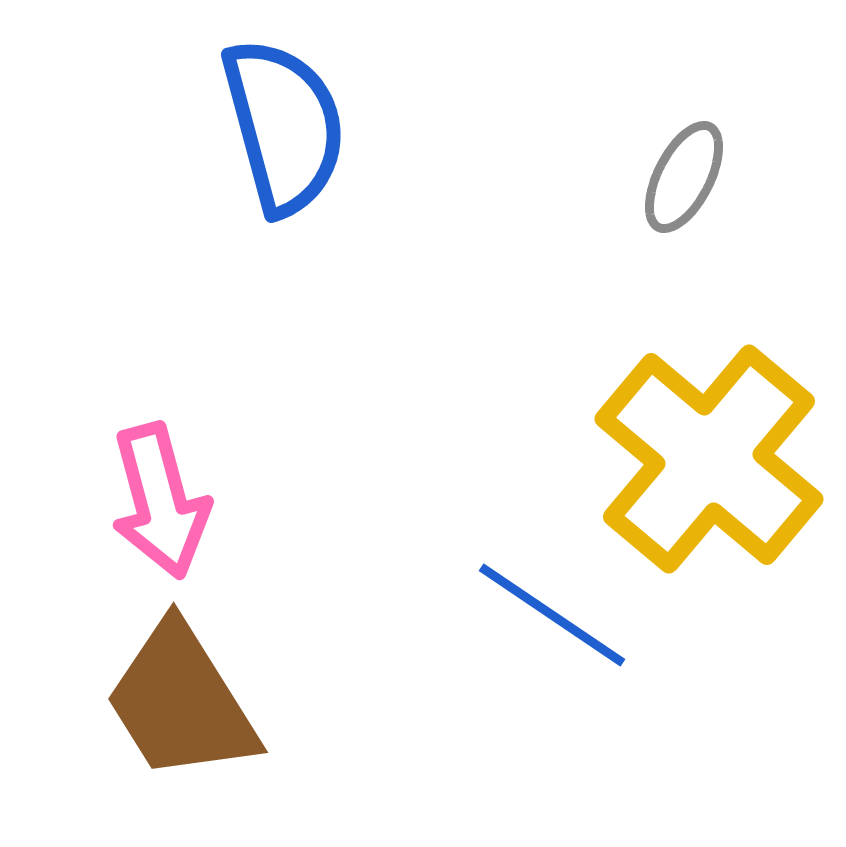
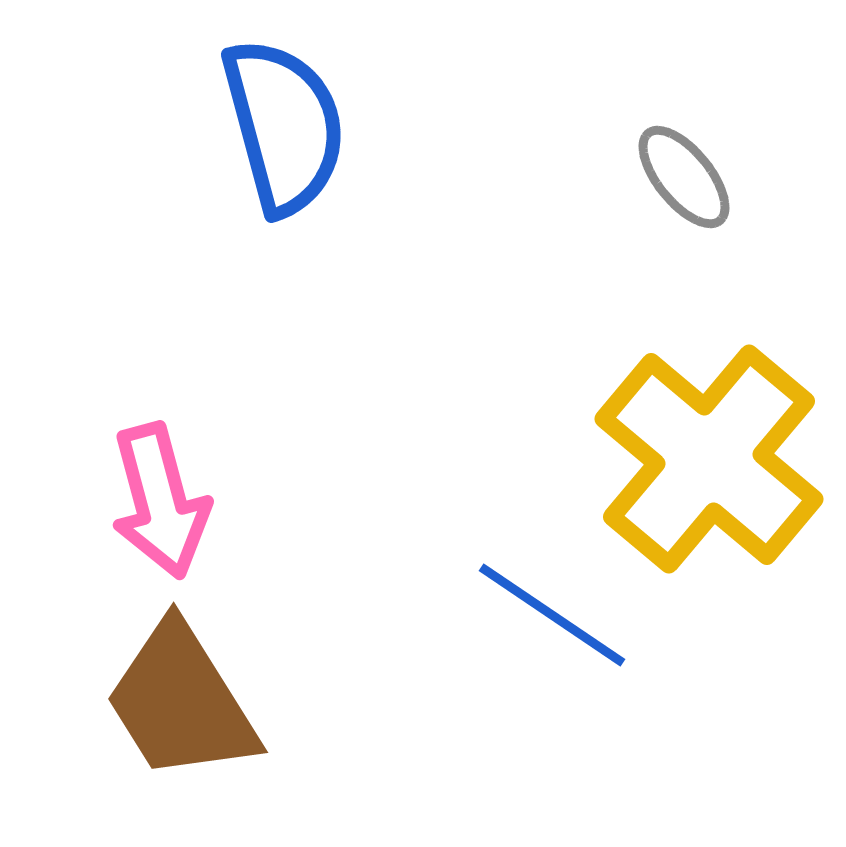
gray ellipse: rotated 66 degrees counterclockwise
